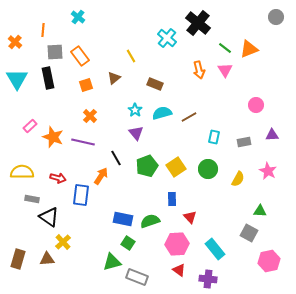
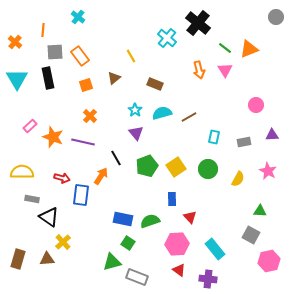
red arrow at (58, 178): moved 4 px right
gray square at (249, 233): moved 2 px right, 2 px down
